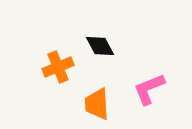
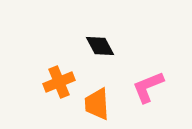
orange cross: moved 1 px right, 15 px down
pink L-shape: moved 1 px left, 2 px up
